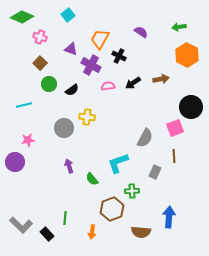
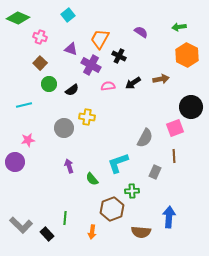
green diamond: moved 4 px left, 1 px down
